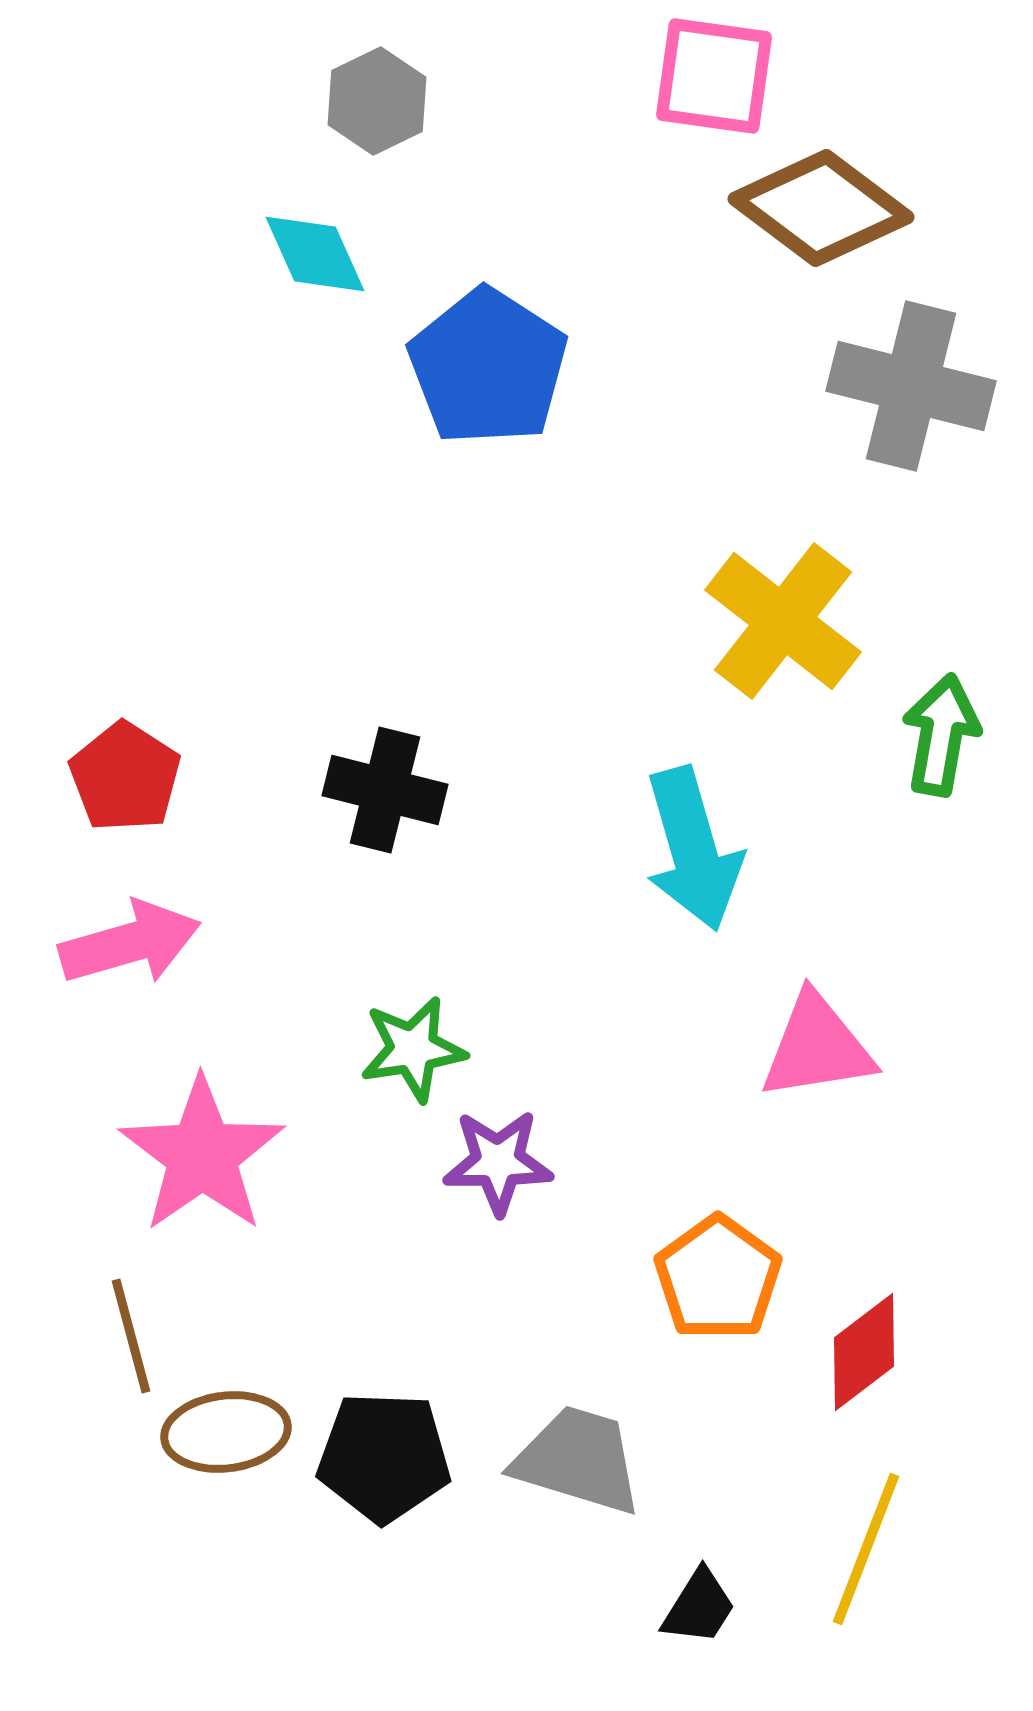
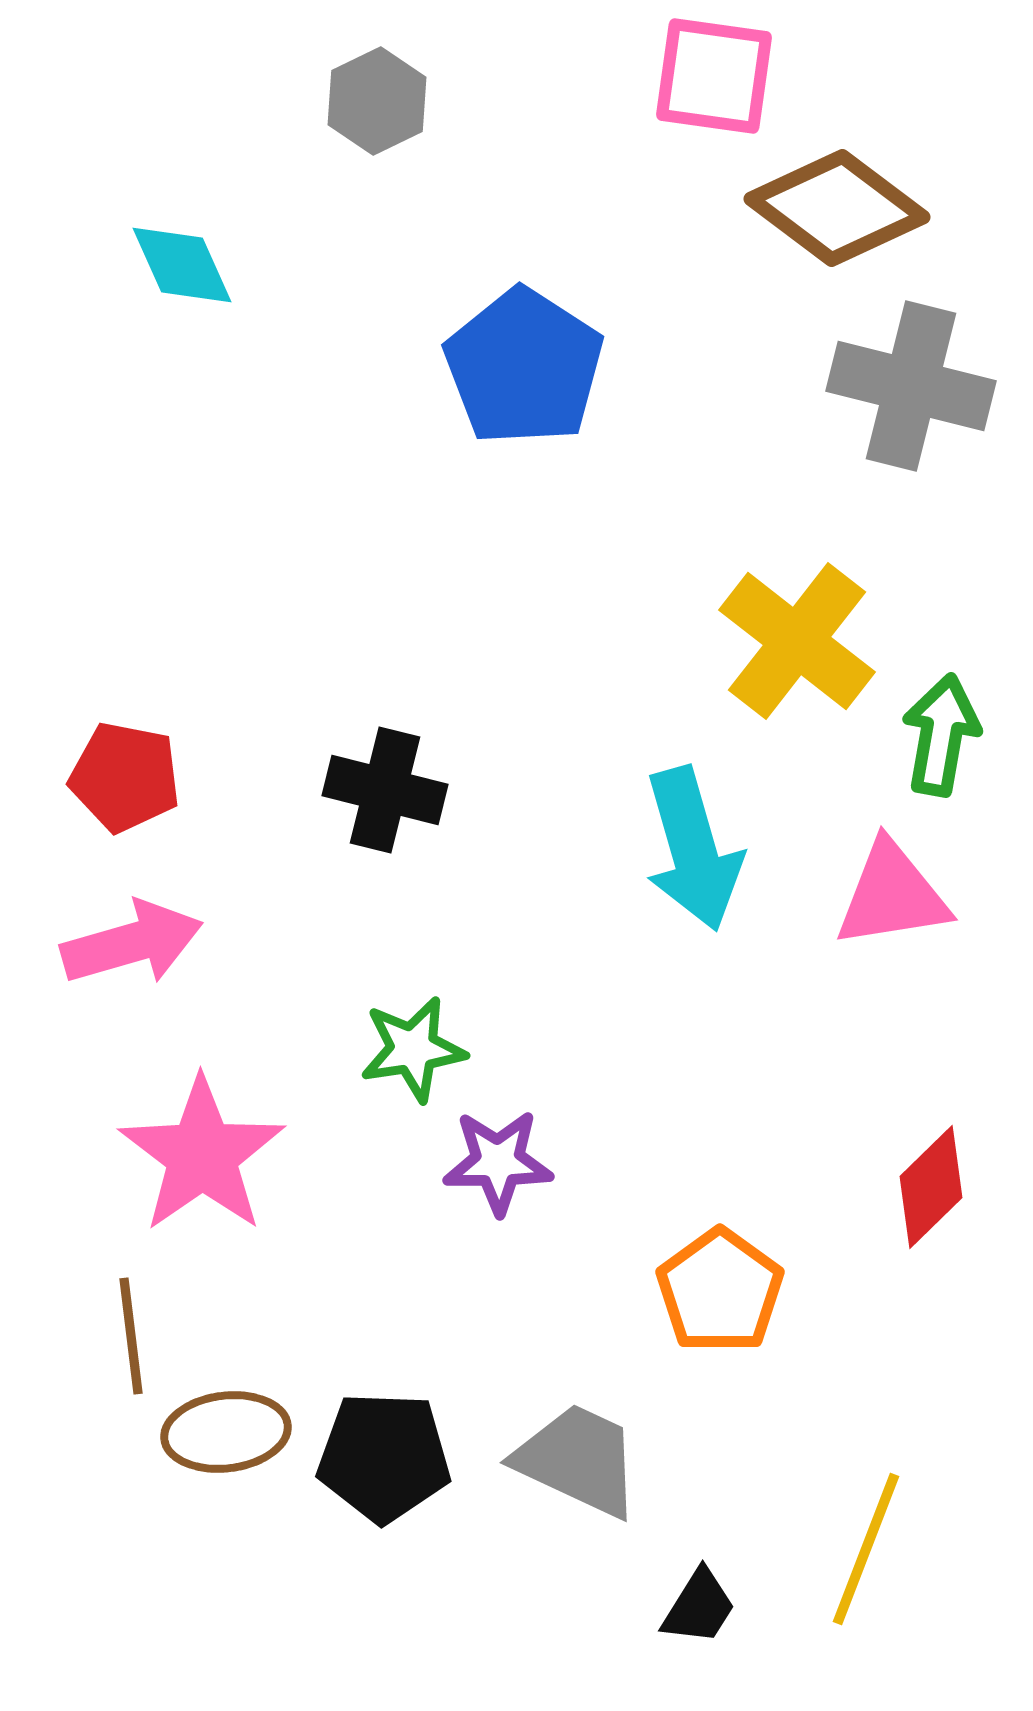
brown diamond: moved 16 px right
cyan diamond: moved 133 px left, 11 px down
blue pentagon: moved 36 px right
yellow cross: moved 14 px right, 20 px down
red pentagon: rotated 22 degrees counterclockwise
pink arrow: moved 2 px right
pink triangle: moved 75 px right, 152 px up
orange pentagon: moved 2 px right, 13 px down
brown line: rotated 8 degrees clockwise
red diamond: moved 67 px right, 165 px up; rotated 7 degrees counterclockwise
gray trapezoid: rotated 8 degrees clockwise
